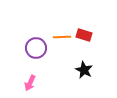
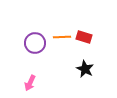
red rectangle: moved 2 px down
purple circle: moved 1 px left, 5 px up
black star: moved 1 px right, 1 px up
